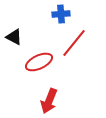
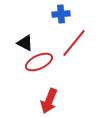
black triangle: moved 11 px right, 6 px down
